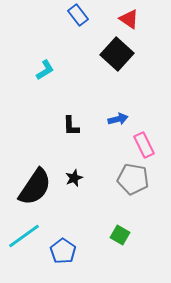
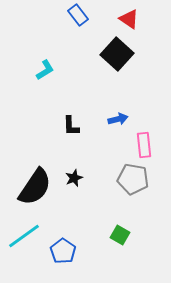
pink rectangle: rotated 20 degrees clockwise
